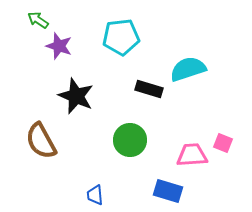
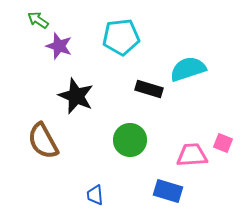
brown semicircle: moved 2 px right
